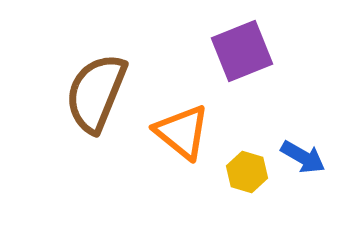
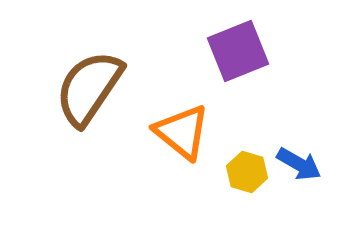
purple square: moved 4 px left
brown semicircle: moved 7 px left, 5 px up; rotated 12 degrees clockwise
blue arrow: moved 4 px left, 7 px down
